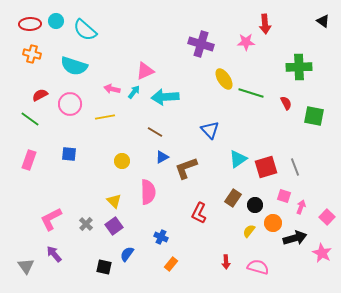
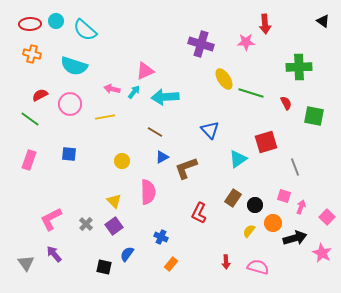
red square at (266, 167): moved 25 px up
gray triangle at (26, 266): moved 3 px up
